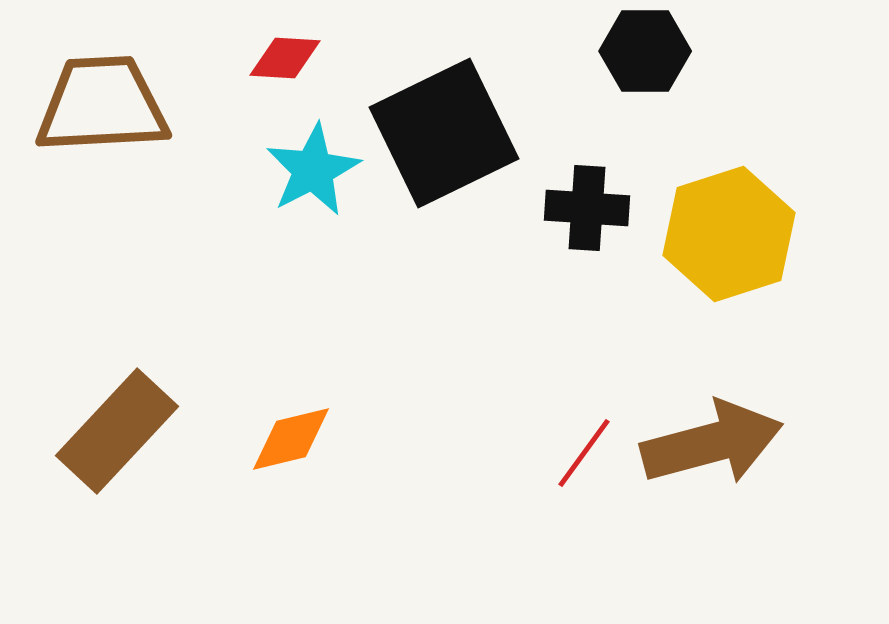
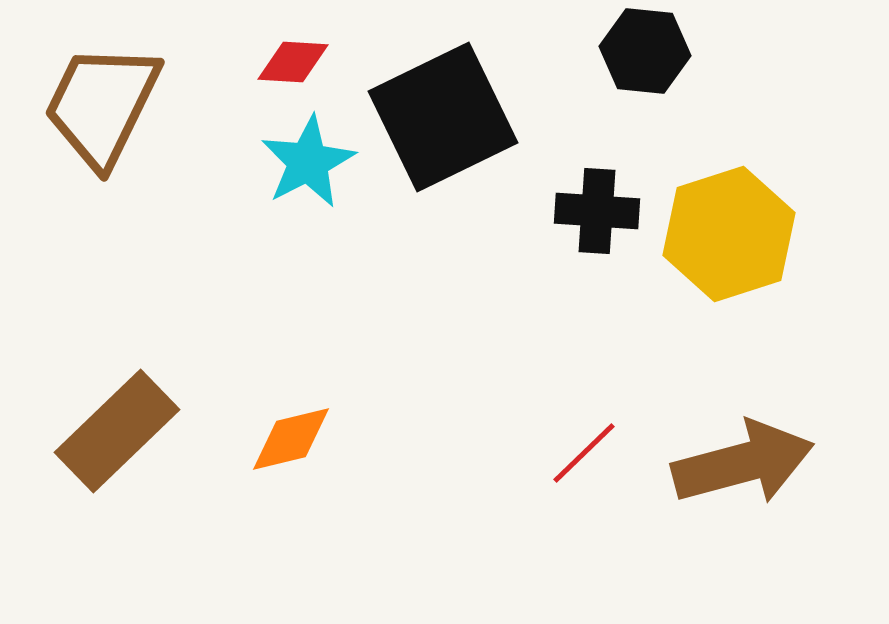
black hexagon: rotated 6 degrees clockwise
red diamond: moved 8 px right, 4 px down
brown trapezoid: rotated 61 degrees counterclockwise
black square: moved 1 px left, 16 px up
cyan star: moved 5 px left, 8 px up
black cross: moved 10 px right, 3 px down
brown rectangle: rotated 3 degrees clockwise
brown arrow: moved 31 px right, 20 px down
red line: rotated 10 degrees clockwise
